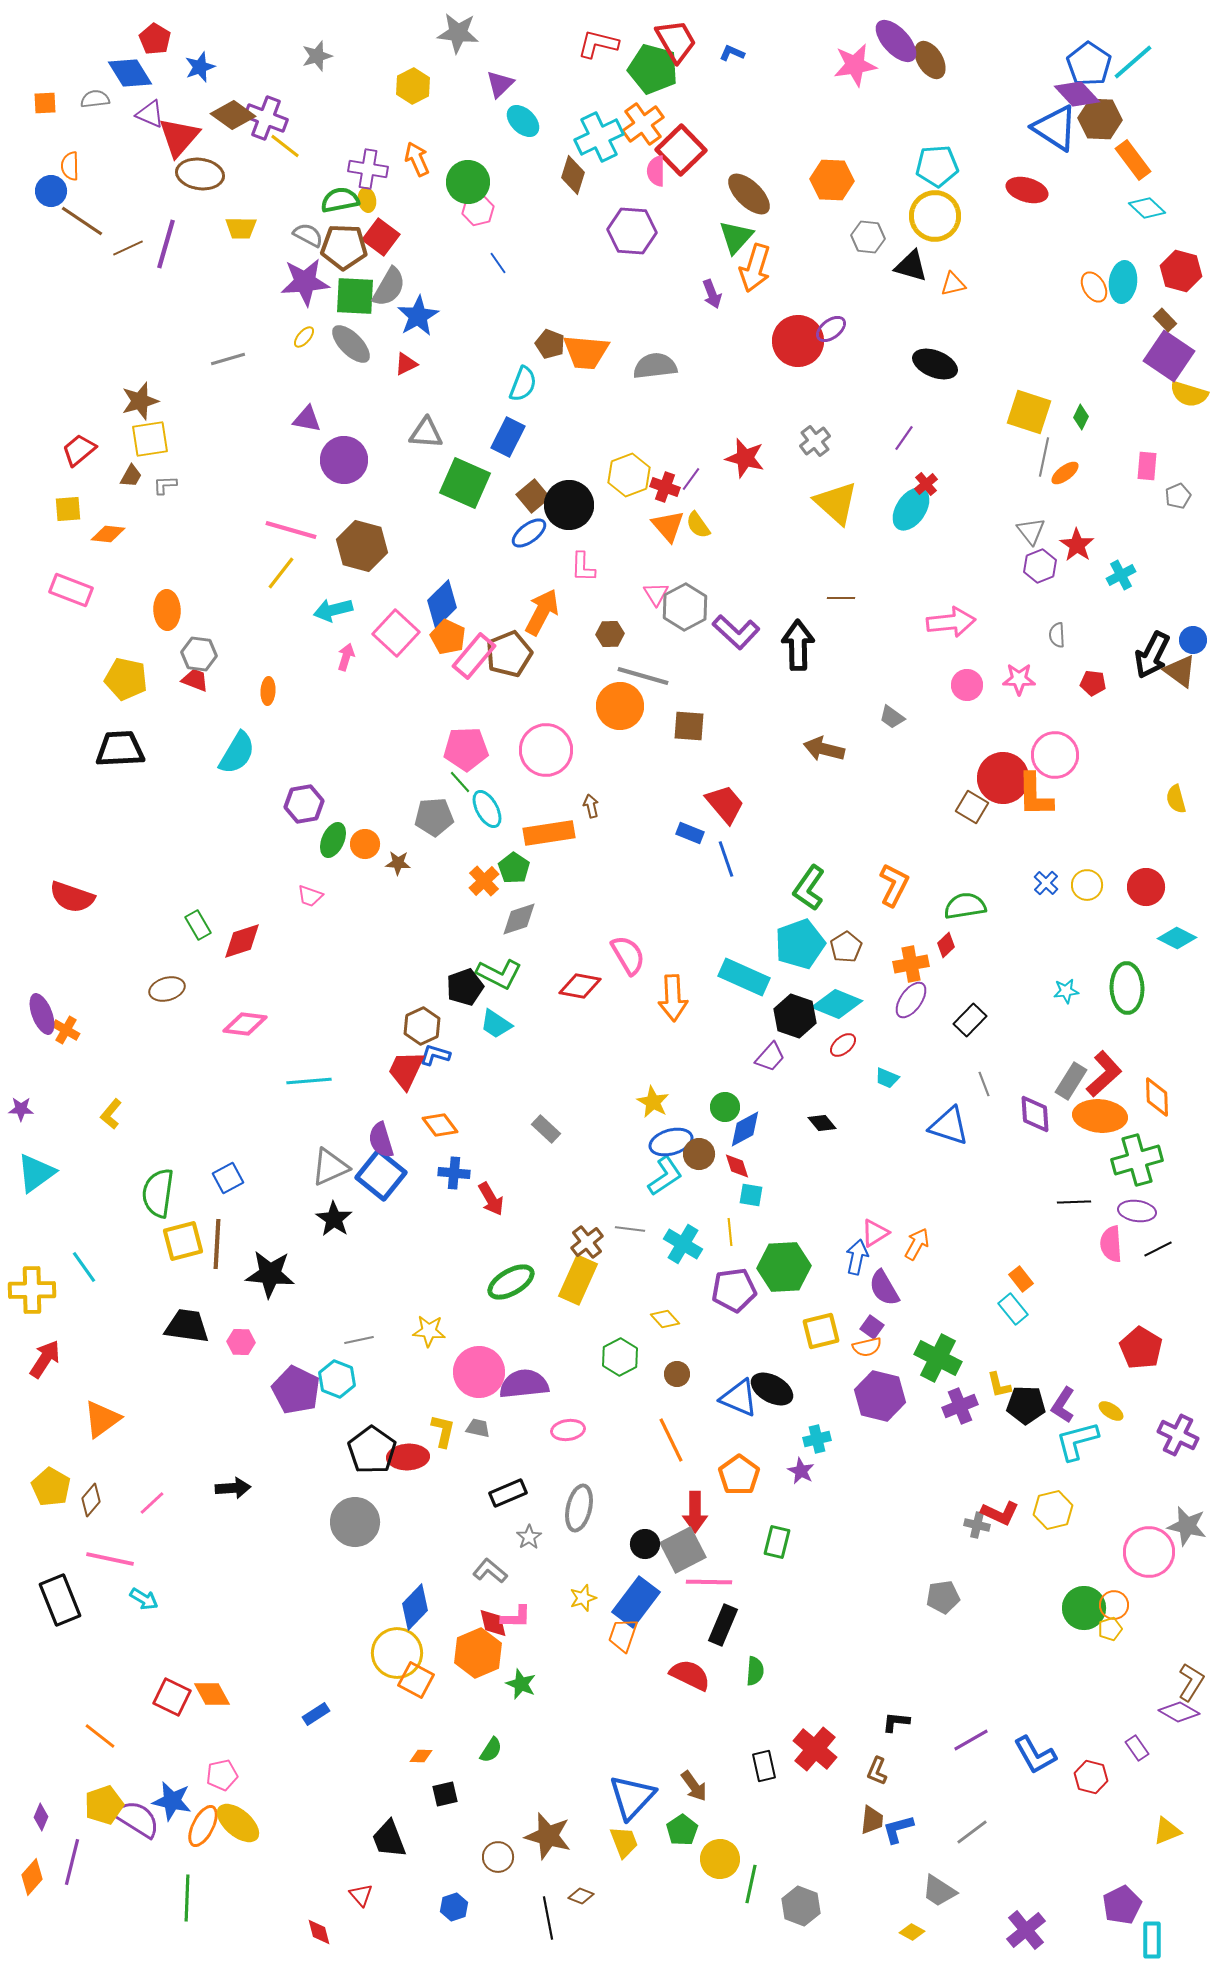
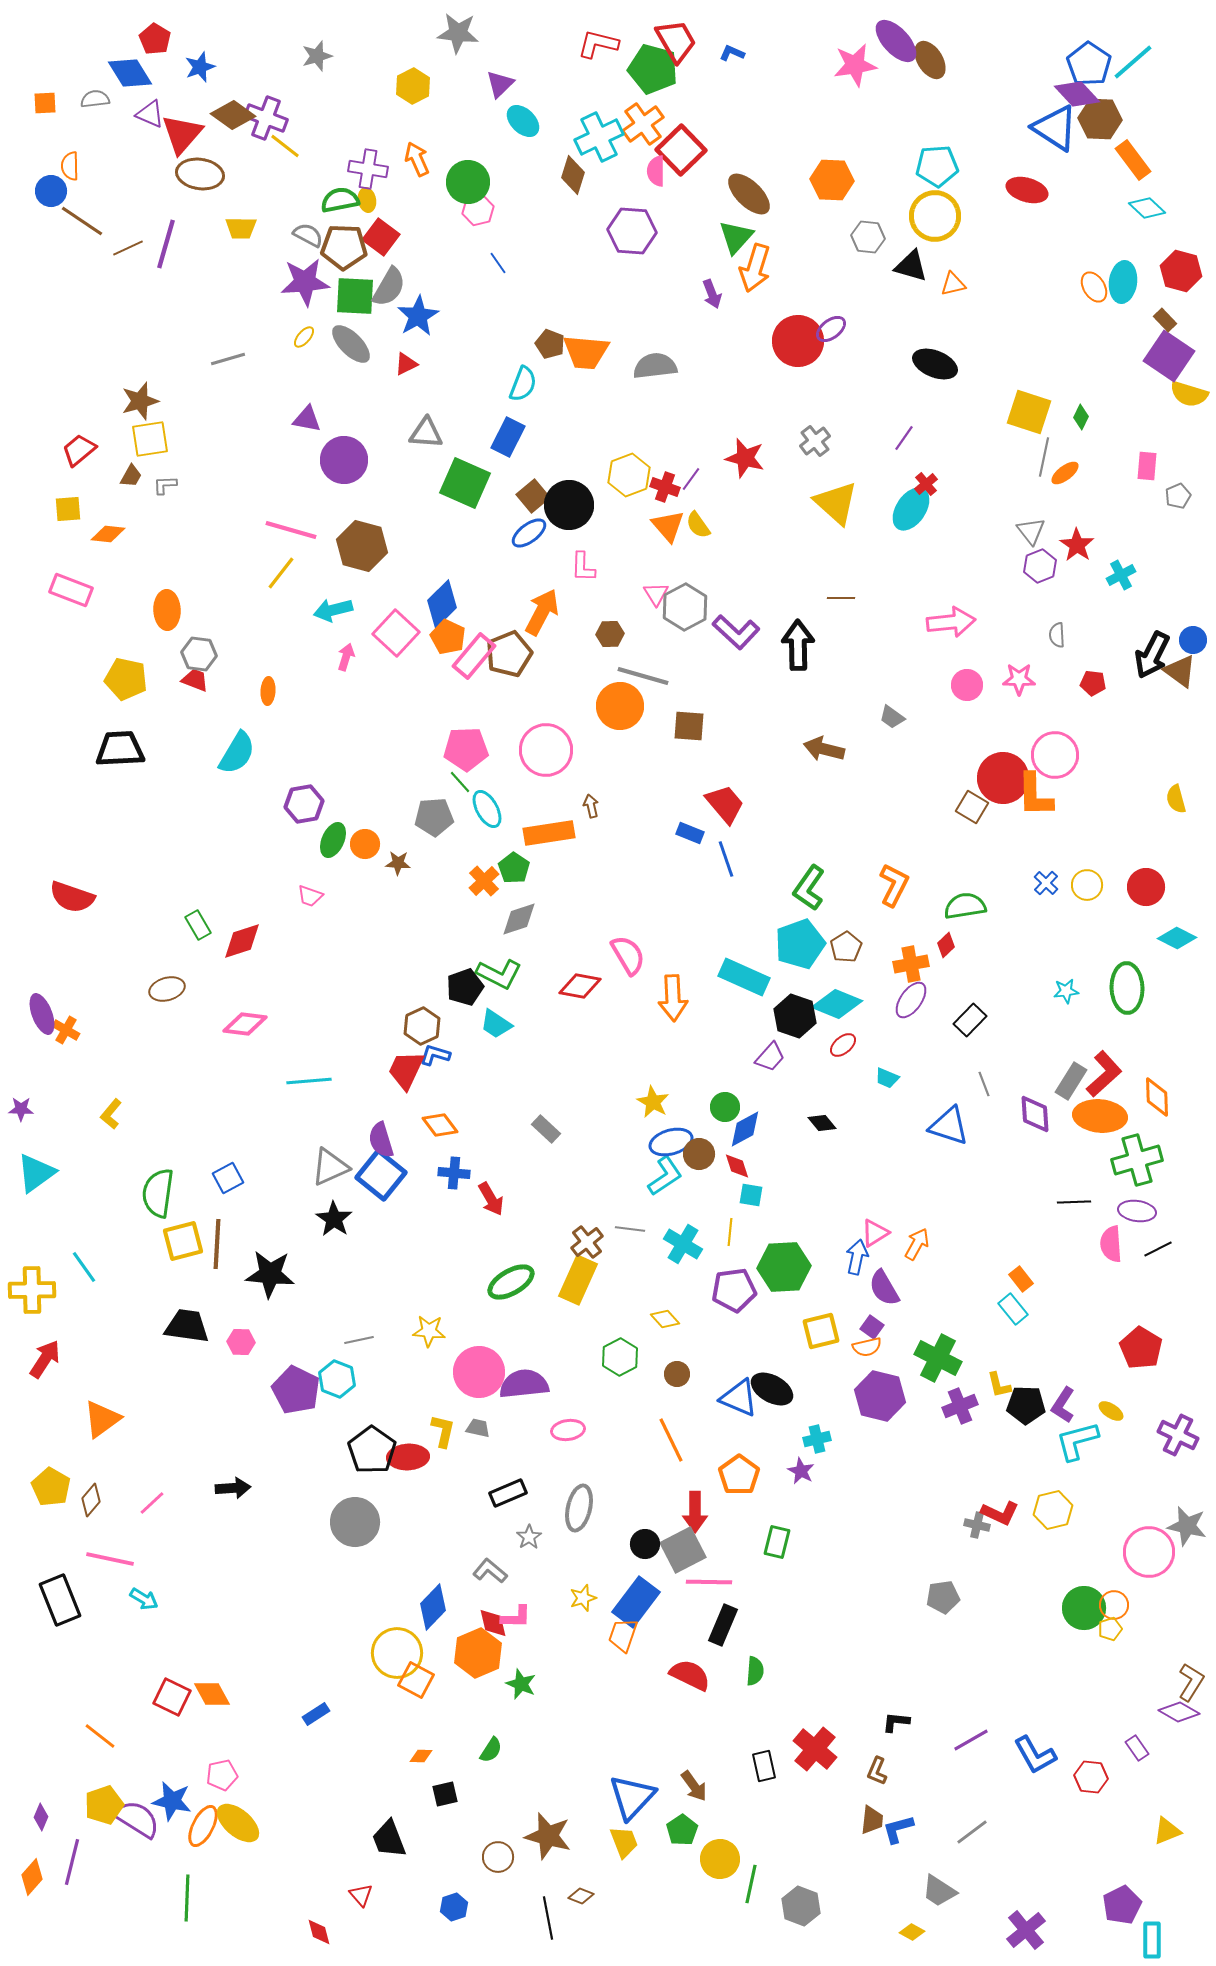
red triangle at (179, 137): moved 3 px right, 3 px up
yellow line at (730, 1232): rotated 12 degrees clockwise
blue diamond at (415, 1607): moved 18 px right
red hexagon at (1091, 1777): rotated 8 degrees counterclockwise
